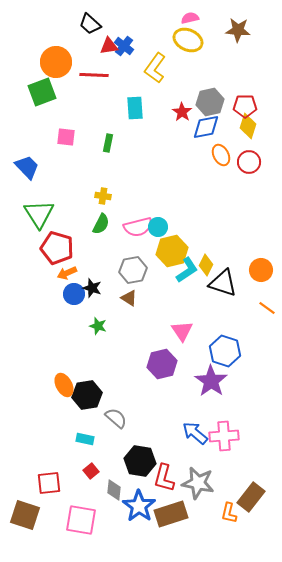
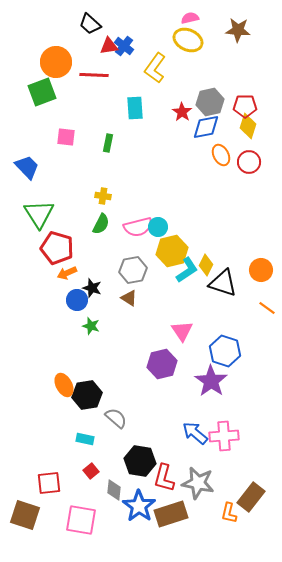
blue circle at (74, 294): moved 3 px right, 6 px down
green star at (98, 326): moved 7 px left
